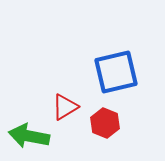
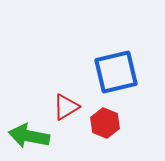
red triangle: moved 1 px right
